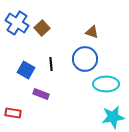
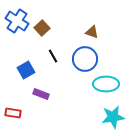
blue cross: moved 2 px up
black line: moved 2 px right, 8 px up; rotated 24 degrees counterclockwise
blue square: rotated 30 degrees clockwise
